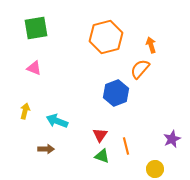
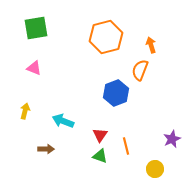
orange semicircle: moved 1 px down; rotated 20 degrees counterclockwise
cyan arrow: moved 6 px right
green triangle: moved 2 px left
